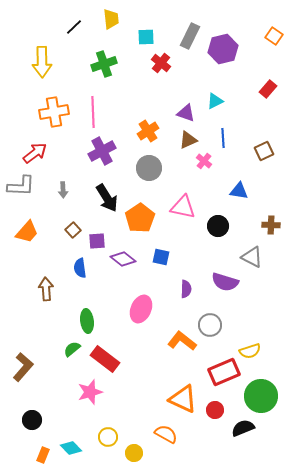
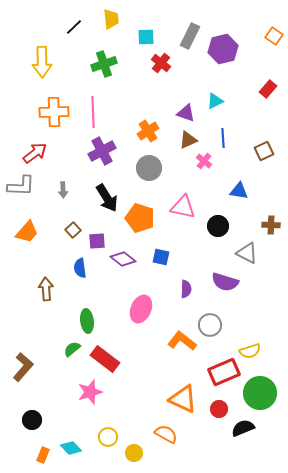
orange cross at (54, 112): rotated 8 degrees clockwise
orange pentagon at (140, 218): rotated 20 degrees counterclockwise
gray triangle at (252, 257): moved 5 px left, 4 px up
green circle at (261, 396): moved 1 px left, 3 px up
red circle at (215, 410): moved 4 px right, 1 px up
